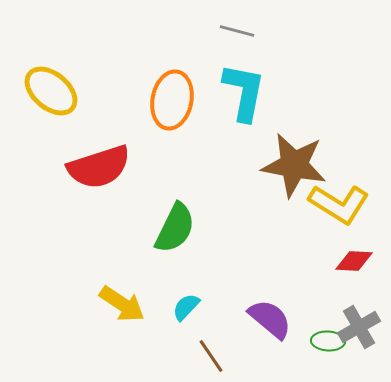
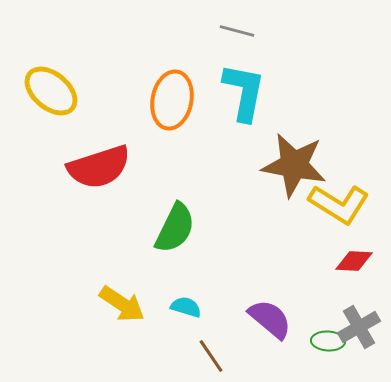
cyan semicircle: rotated 64 degrees clockwise
